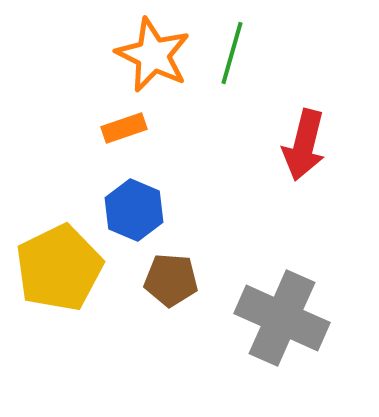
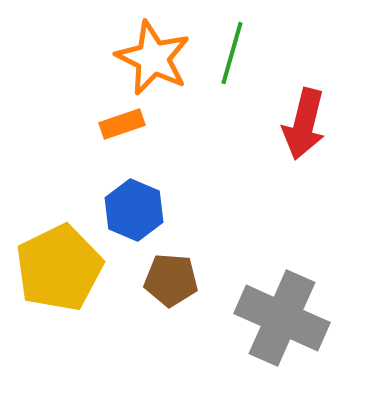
orange star: moved 3 px down
orange rectangle: moved 2 px left, 4 px up
red arrow: moved 21 px up
